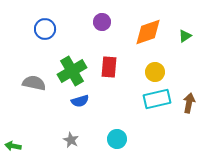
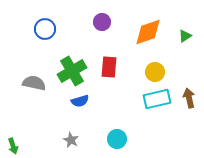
brown arrow: moved 5 px up; rotated 24 degrees counterclockwise
green arrow: rotated 119 degrees counterclockwise
